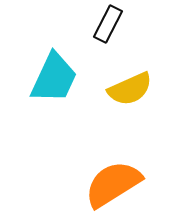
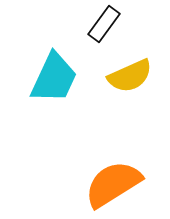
black rectangle: moved 4 px left; rotated 9 degrees clockwise
yellow semicircle: moved 13 px up
